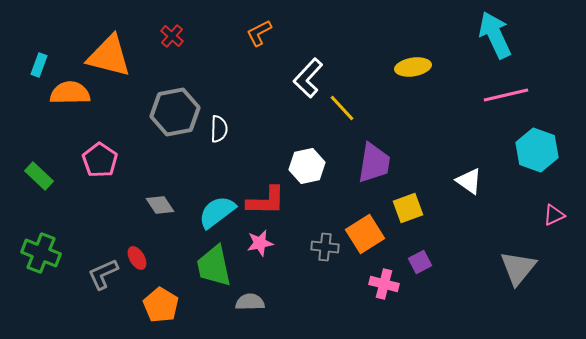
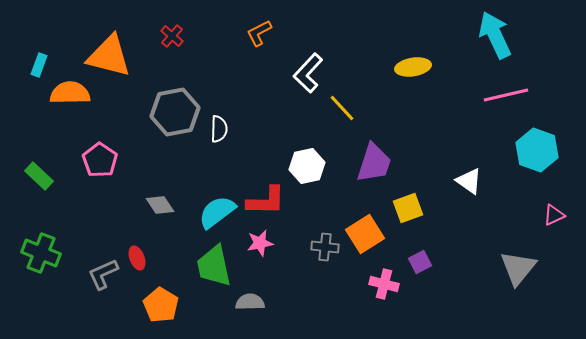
white L-shape: moved 5 px up
purple trapezoid: rotated 9 degrees clockwise
red ellipse: rotated 10 degrees clockwise
